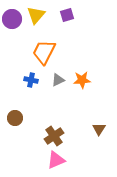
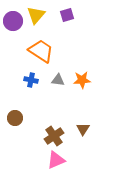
purple circle: moved 1 px right, 2 px down
orange trapezoid: moved 3 px left, 1 px up; rotated 96 degrees clockwise
gray triangle: rotated 32 degrees clockwise
brown triangle: moved 16 px left
